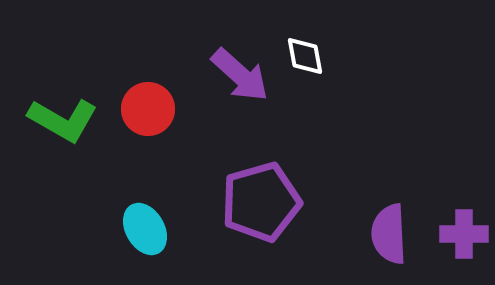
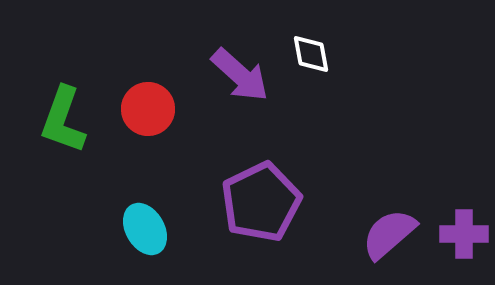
white diamond: moved 6 px right, 2 px up
green L-shape: rotated 80 degrees clockwise
purple pentagon: rotated 10 degrees counterclockwise
purple semicircle: rotated 52 degrees clockwise
